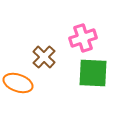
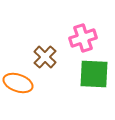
brown cross: moved 1 px right
green square: moved 1 px right, 1 px down
